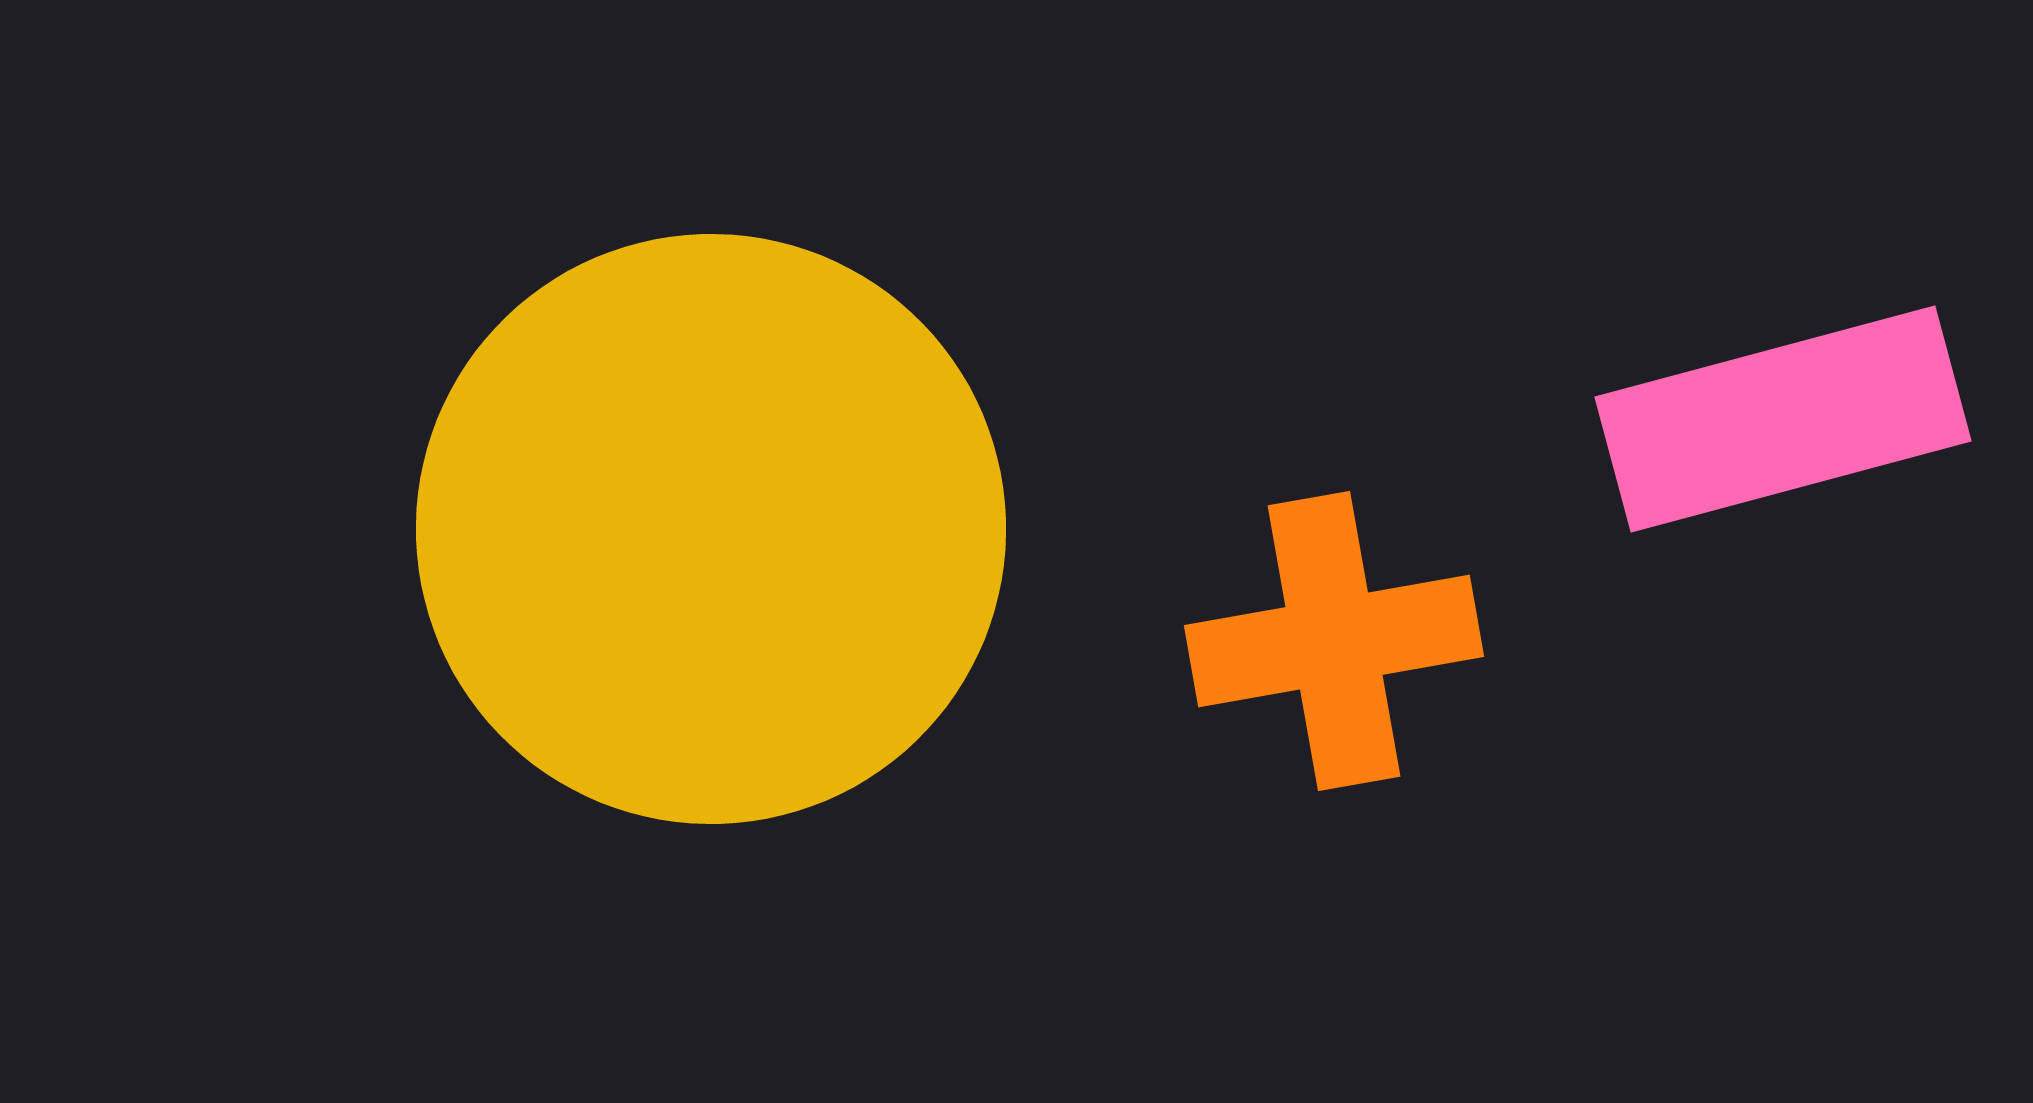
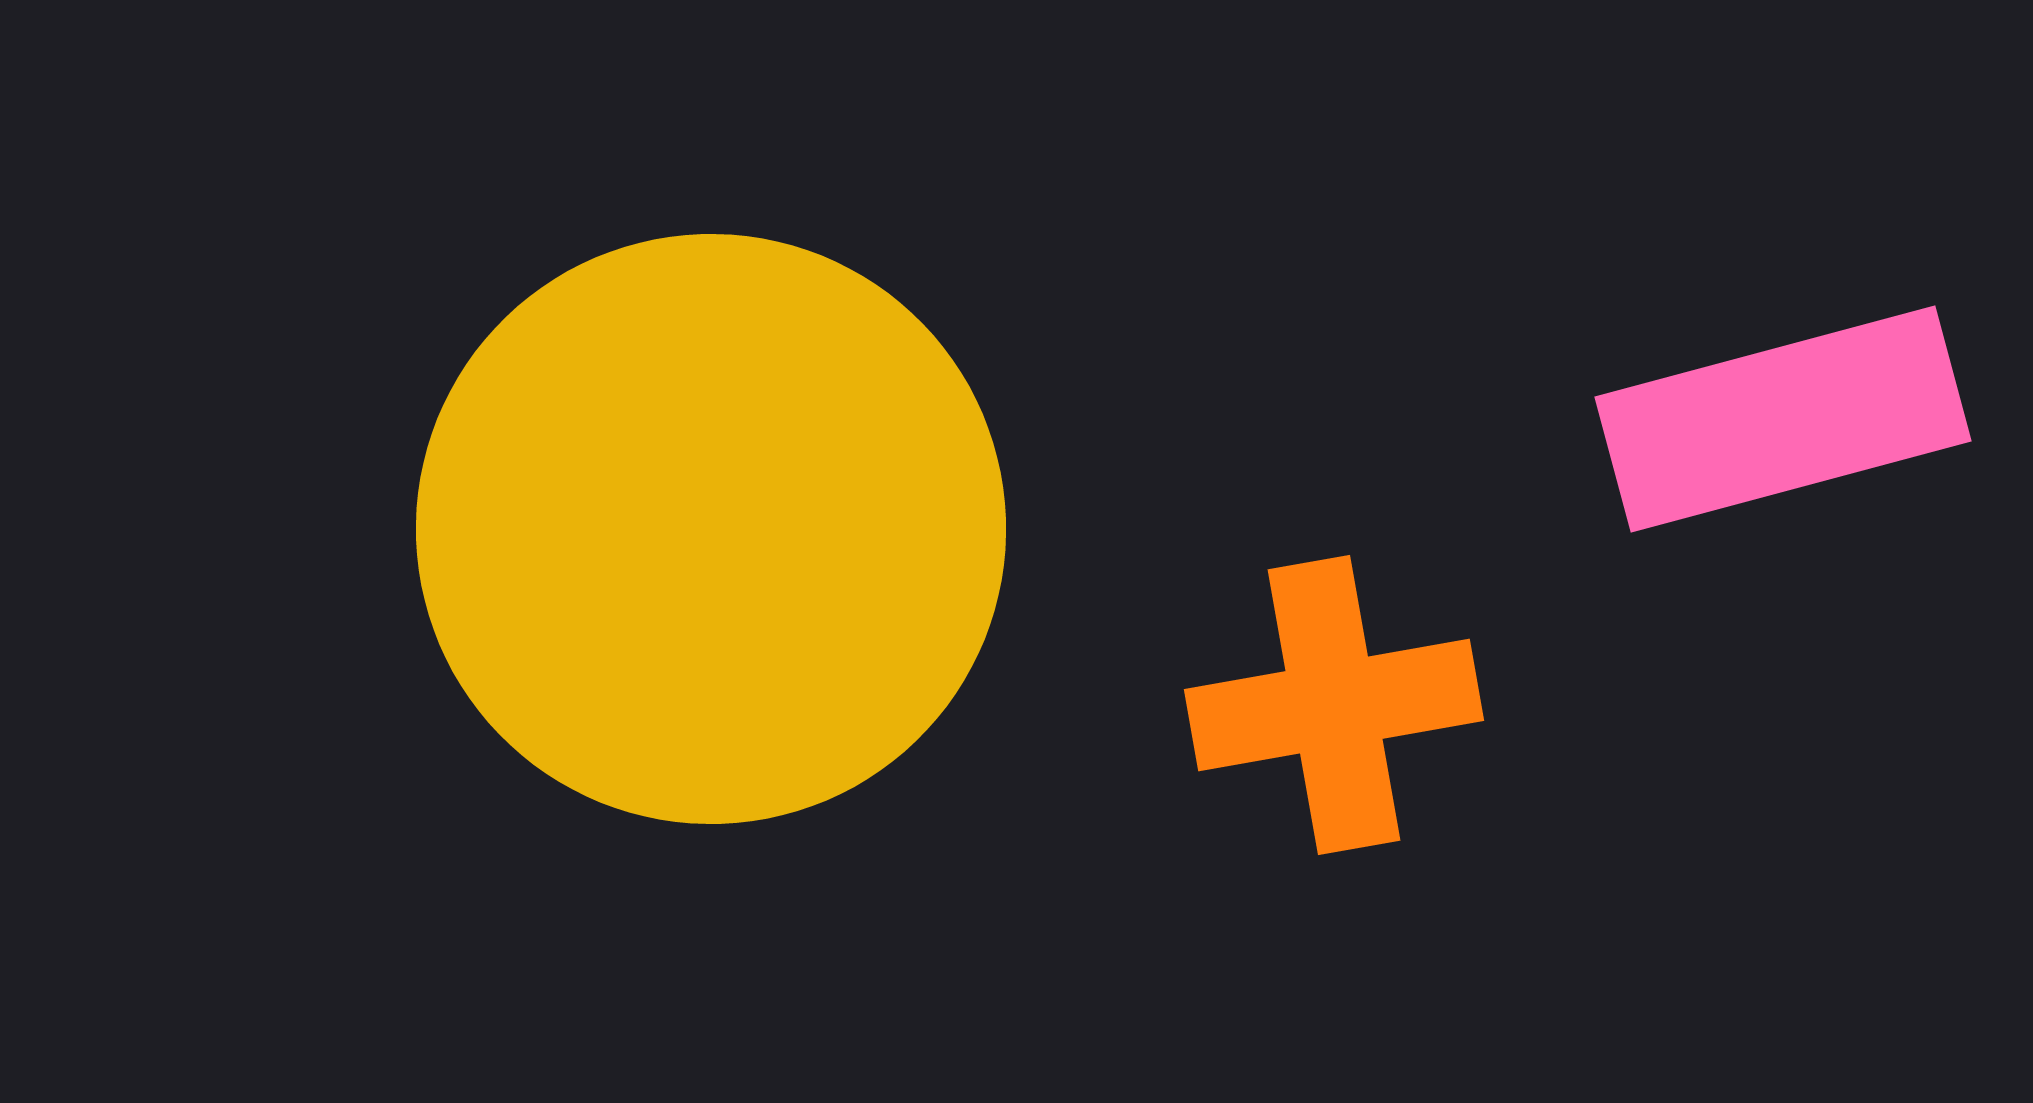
orange cross: moved 64 px down
